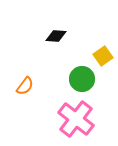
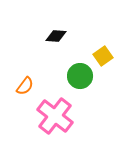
green circle: moved 2 px left, 3 px up
pink cross: moved 21 px left, 3 px up
